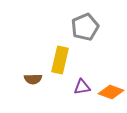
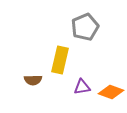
brown semicircle: moved 1 px down
